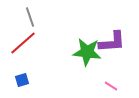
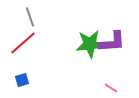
green star: moved 3 px right, 8 px up; rotated 12 degrees counterclockwise
pink line: moved 2 px down
